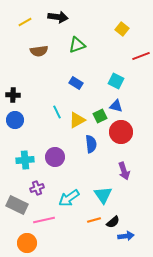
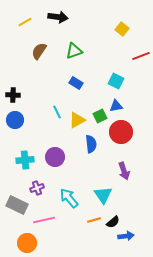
green triangle: moved 3 px left, 6 px down
brown semicircle: rotated 132 degrees clockwise
blue triangle: rotated 24 degrees counterclockwise
cyan arrow: rotated 85 degrees clockwise
